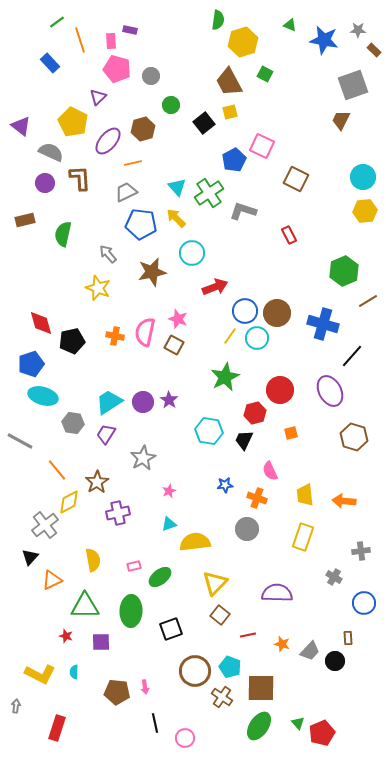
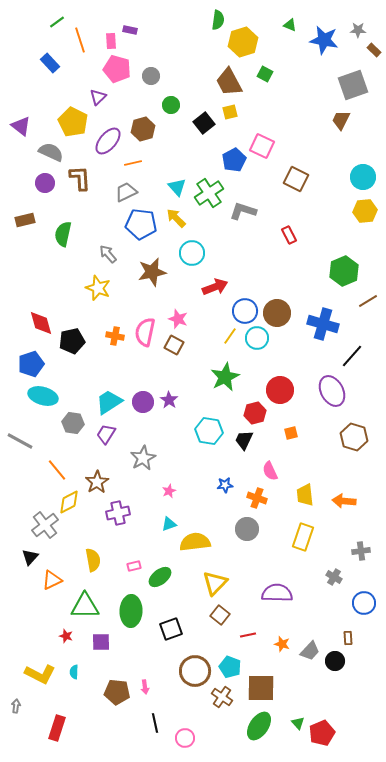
purple ellipse at (330, 391): moved 2 px right
